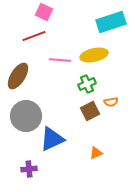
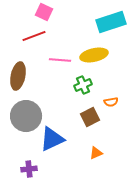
brown ellipse: rotated 20 degrees counterclockwise
green cross: moved 4 px left, 1 px down
brown square: moved 6 px down
